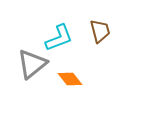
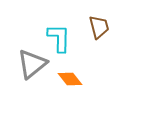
brown trapezoid: moved 1 px left, 4 px up
cyan L-shape: rotated 68 degrees counterclockwise
